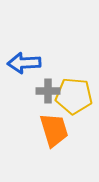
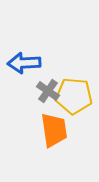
gray cross: rotated 35 degrees clockwise
orange trapezoid: rotated 9 degrees clockwise
